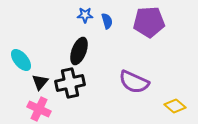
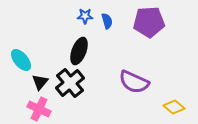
blue star: moved 1 px down
black cross: rotated 28 degrees counterclockwise
yellow diamond: moved 1 px left, 1 px down
